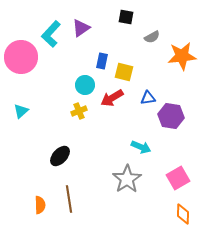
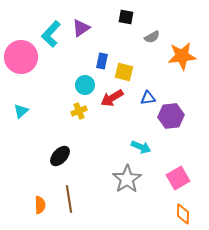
purple hexagon: rotated 15 degrees counterclockwise
